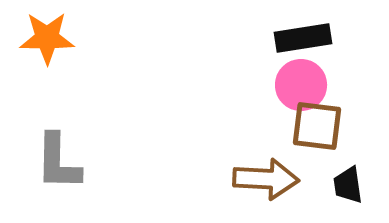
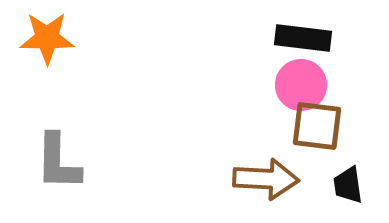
black rectangle: rotated 16 degrees clockwise
